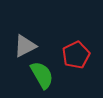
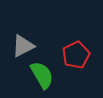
gray triangle: moved 2 px left
